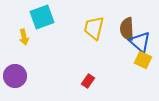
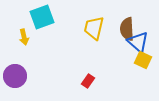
blue triangle: moved 2 px left
